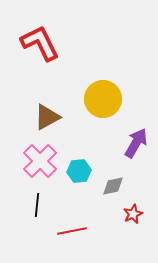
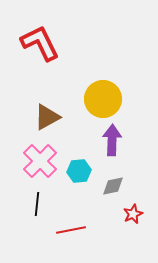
purple arrow: moved 24 px left, 3 px up; rotated 28 degrees counterclockwise
black line: moved 1 px up
red line: moved 1 px left, 1 px up
